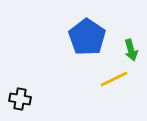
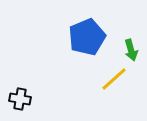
blue pentagon: rotated 15 degrees clockwise
yellow line: rotated 16 degrees counterclockwise
